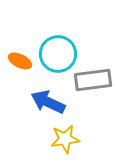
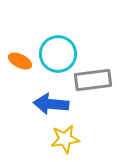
blue arrow: moved 3 px right, 2 px down; rotated 20 degrees counterclockwise
